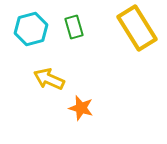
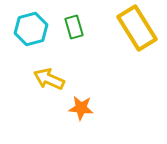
orange star: rotated 10 degrees counterclockwise
